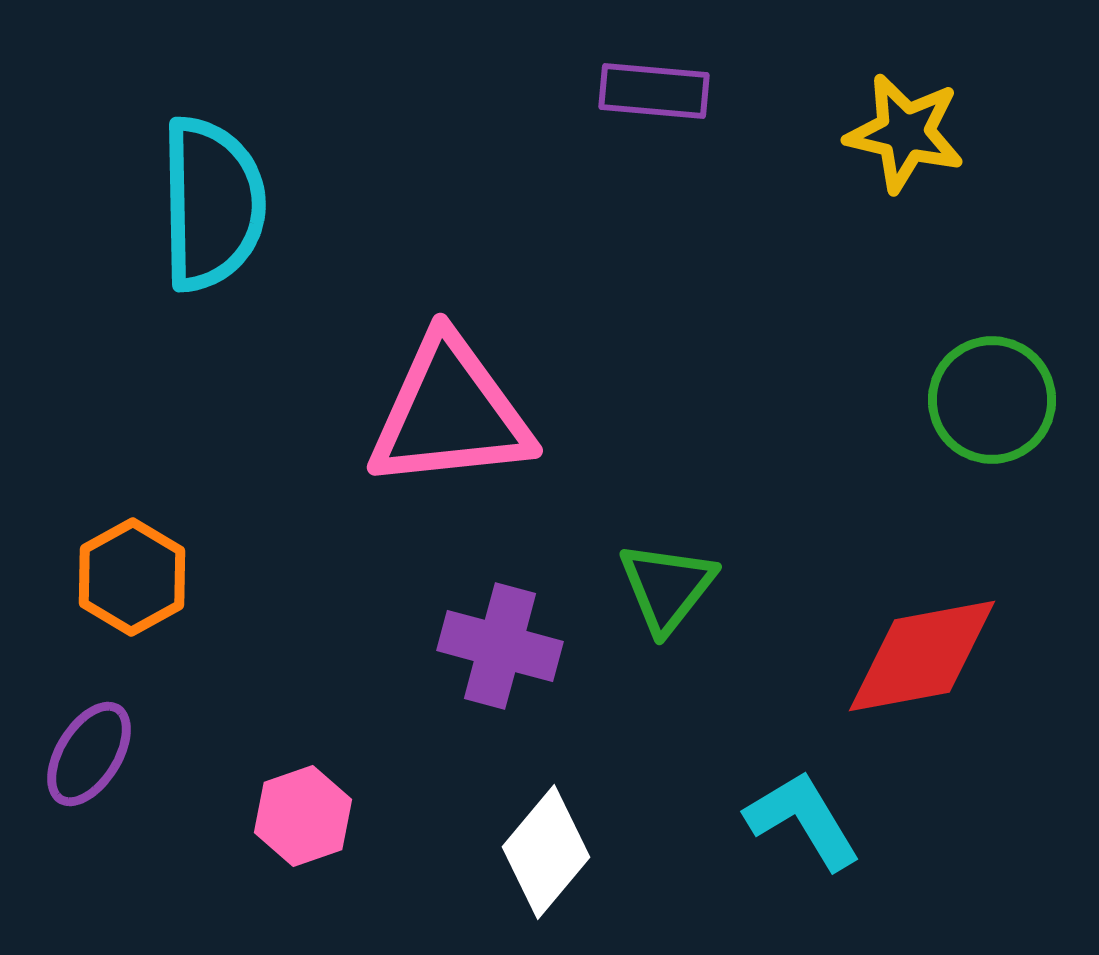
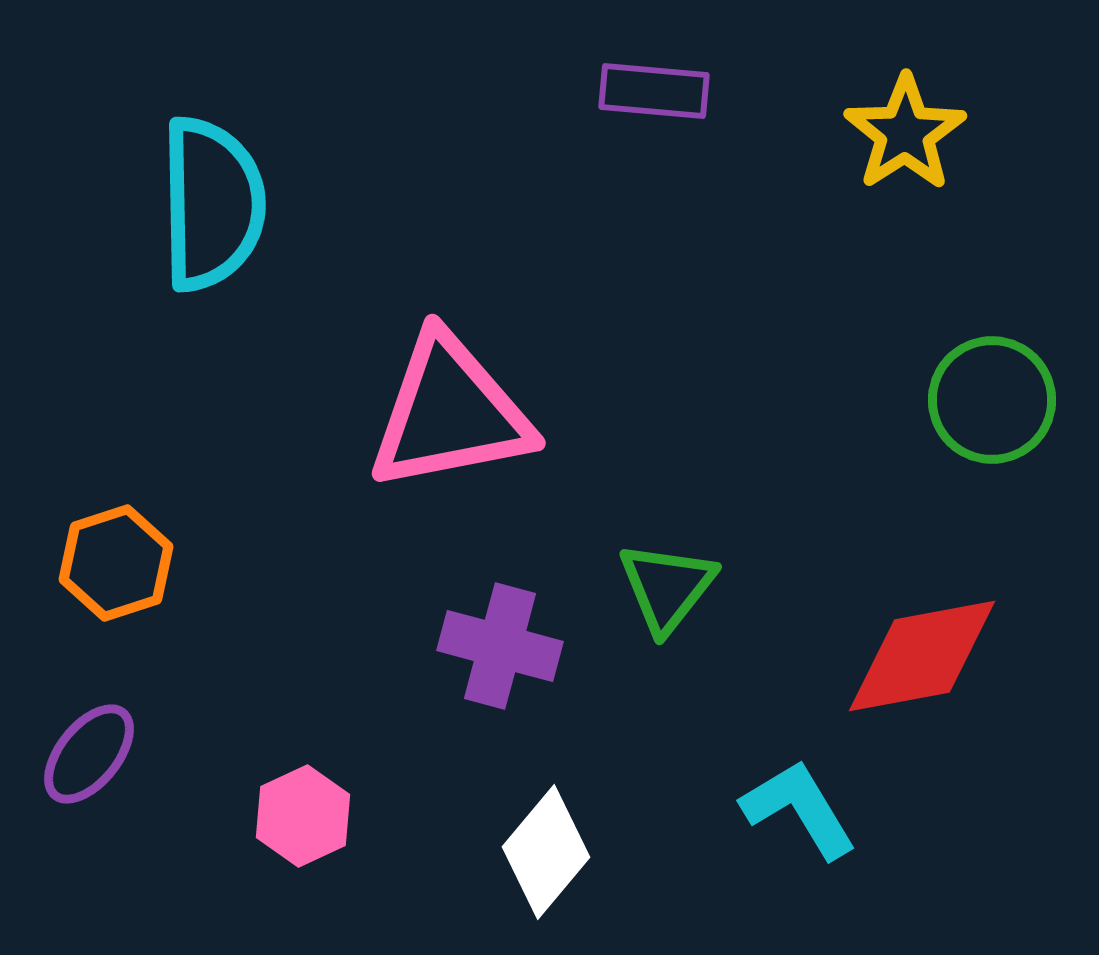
yellow star: rotated 26 degrees clockwise
pink triangle: rotated 5 degrees counterclockwise
orange hexagon: moved 16 px left, 14 px up; rotated 11 degrees clockwise
purple ellipse: rotated 7 degrees clockwise
pink hexagon: rotated 6 degrees counterclockwise
cyan L-shape: moved 4 px left, 11 px up
